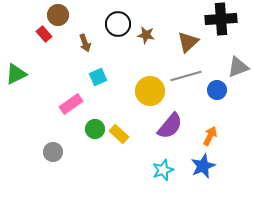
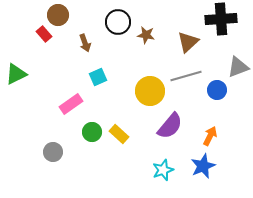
black circle: moved 2 px up
green circle: moved 3 px left, 3 px down
